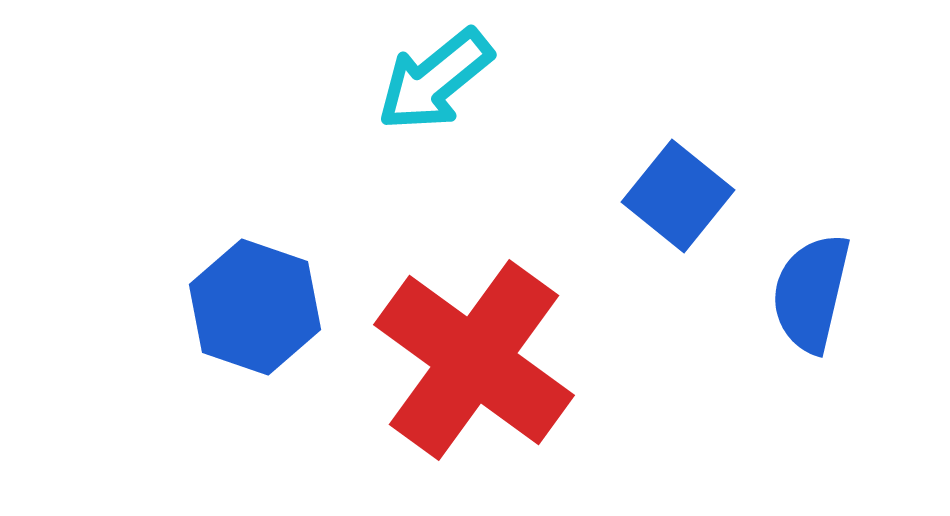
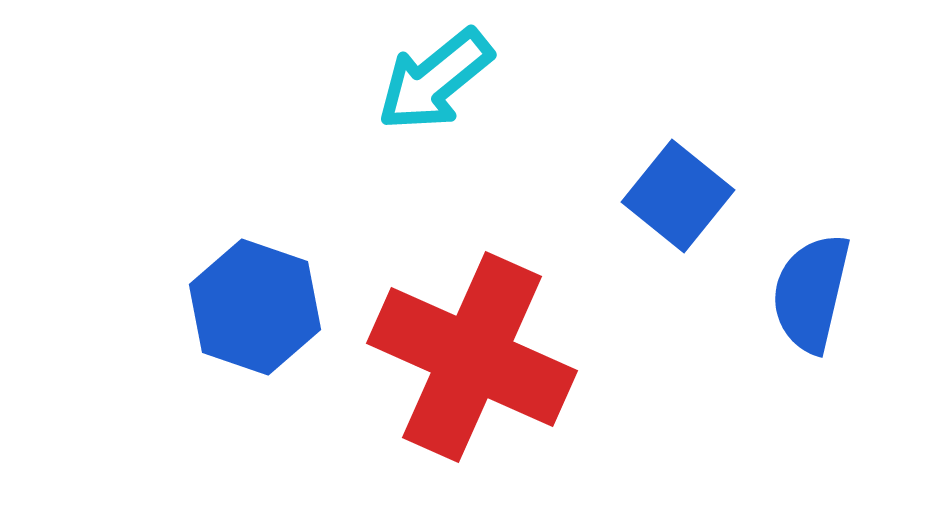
red cross: moved 2 px left, 3 px up; rotated 12 degrees counterclockwise
